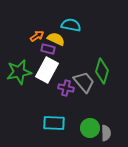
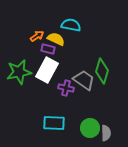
gray trapezoid: moved 2 px up; rotated 15 degrees counterclockwise
